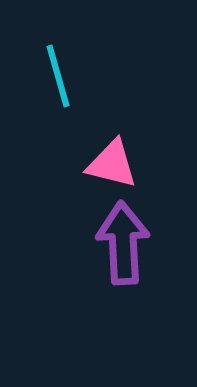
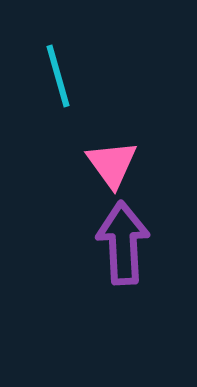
pink triangle: rotated 40 degrees clockwise
